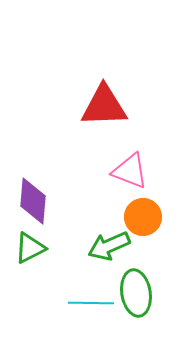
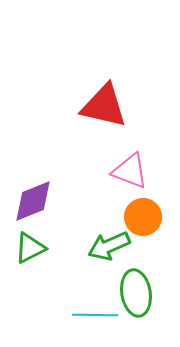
red triangle: rotated 15 degrees clockwise
purple diamond: rotated 63 degrees clockwise
cyan line: moved 4 px right, 12 px down
